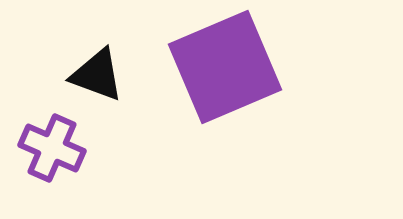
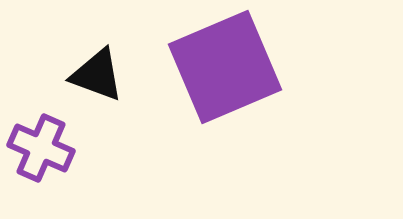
purple cross: moved 11 px left
